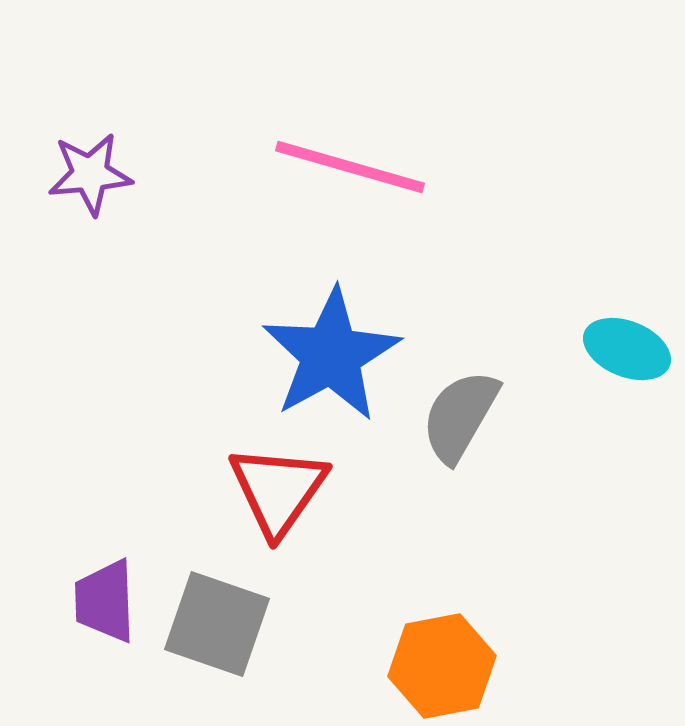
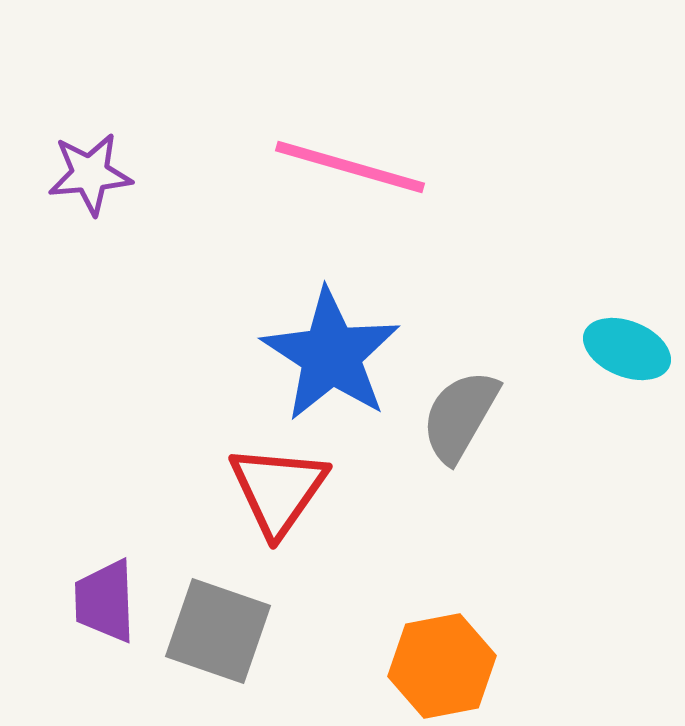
blue star: rotated 10 degrees counterclockwise
gray square: moved 1 px right, 7 px down
